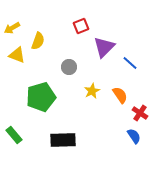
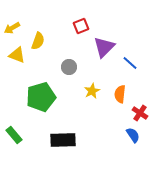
orange semicircle: moved 1 px up; rotated 138 degrees counterclockwise
blue semicircle: moved 1 px left, 1 px up
